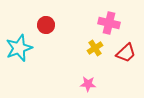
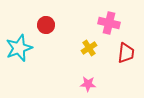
yellow cross: moved 6 px left
red trapezoid: rotated 40 degrees counterclockwise
